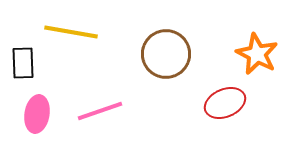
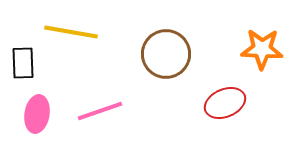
orange star: moved 5 px right, 5 px up; rotated 24 degrees counterclockwise
